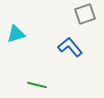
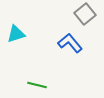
gray square: rotated 20 degrees counterclockwise
blue L-shape: moved 4 px up
